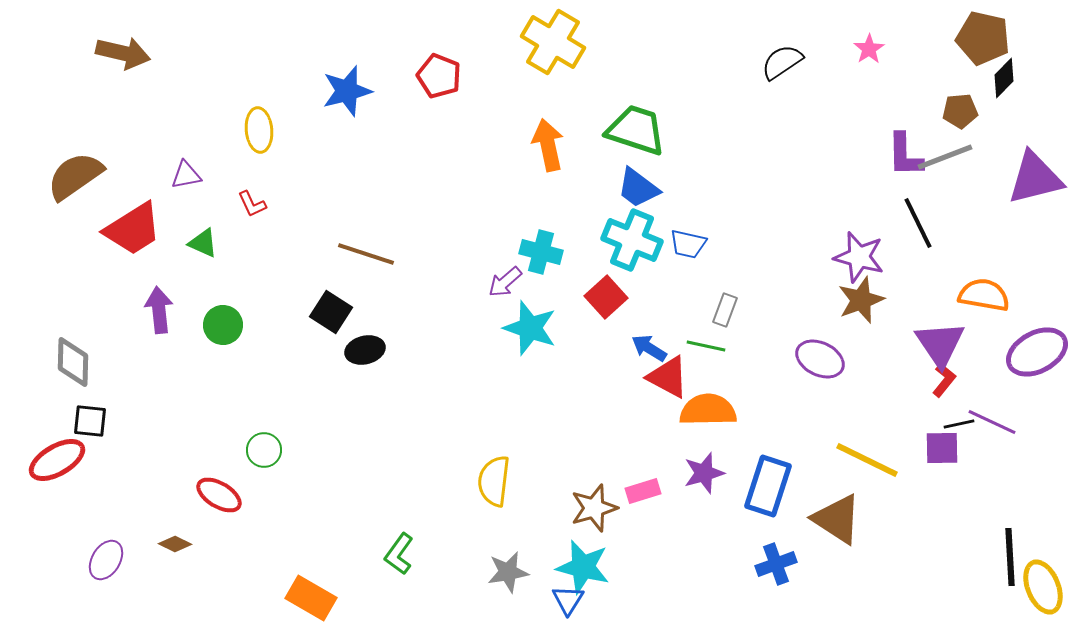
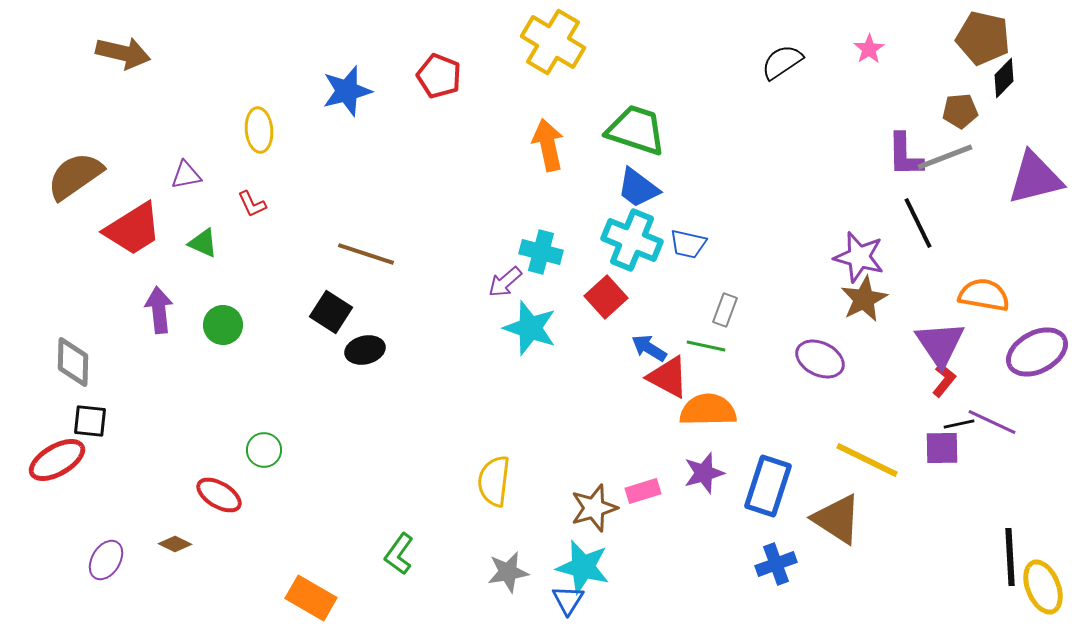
brown star at (861, 300): moved 3 px right, 1 px up; rotated 6 degrees counterclockwise
